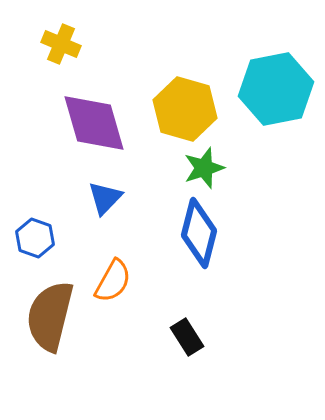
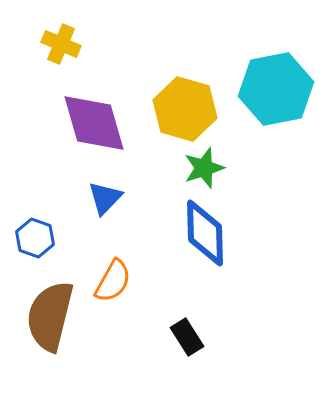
blue diamond: moved 6 px right; rotated 16 degrees counterclockwise
